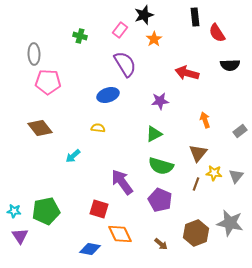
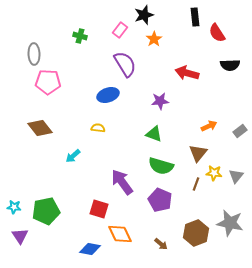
orange arrow: moved 4 px right, 6 px down; rotated 84 degrees clockwise
green triangle: rotated 48 degrees clockwise
cyan star: moved 4 px up
